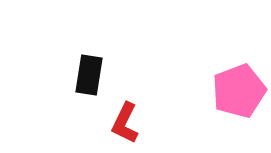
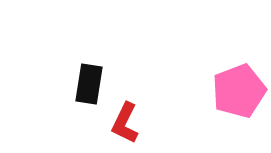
black rectangle: moved 9 px down
